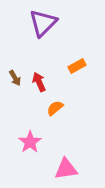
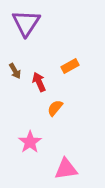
purple triangle: moved 17 px left; rotated 12 degrees counterclockwise
orange rectangle: moved 7 px left
brown arrow: moved 7 px up
orange semicircle: rotated 12 degrees counterclockwise
